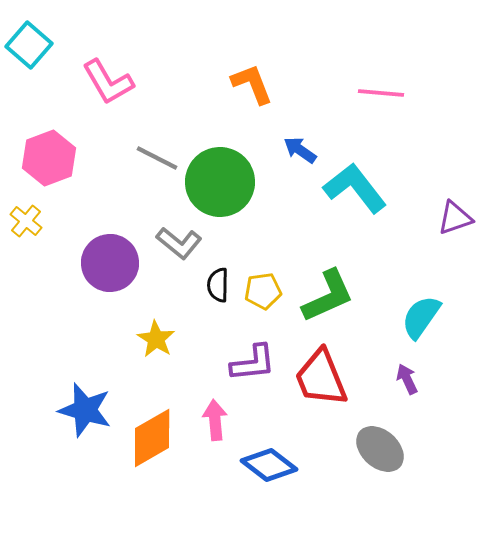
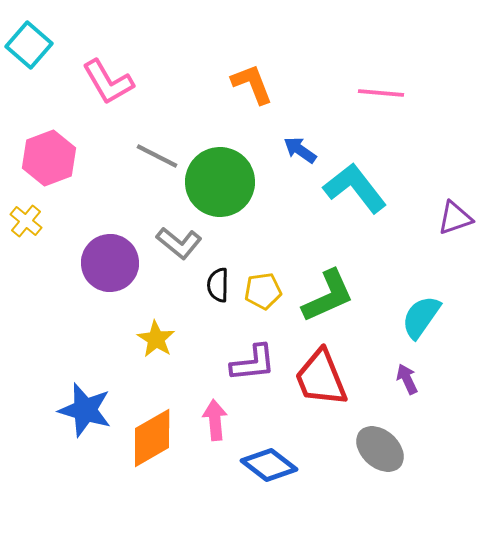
gray line: moved 2 px up
